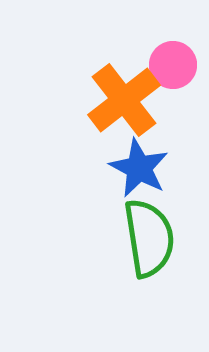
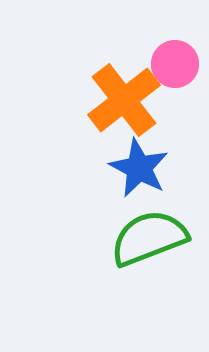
pink circle: moved 2 px right, 1 px up
green semicircle: rotated 102 degrees counterclockwise
